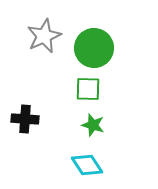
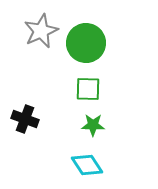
gray star: moved 3 px left, 5 px up
green circle: moved 8 px left, 5 px up
black cross: rotated 16 degrees clockwise
green star: rotated 15 degrees counterclockwise
